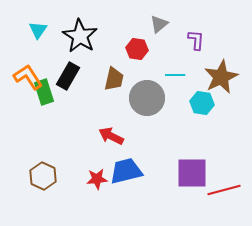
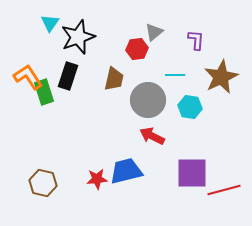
gray triangle: moved 5 px left, 8 px down
cyan triangle: moved 12 px right, 7 px up
black star: moved 2 px left, 1 px down; rotated 20 degrees clockwise
red hexagon: rotated 15 degrees counterclockwise
black rectangle: rotated 12 degrees counterclockwise
gray circle: moved 1 px right, 2 px down
cyan hexagon: moved 12 px left, 4 px down
red arrow: moved 41 px right
brown hexagon: moved 7 px down; rotated 12 degrees counterclockwise
